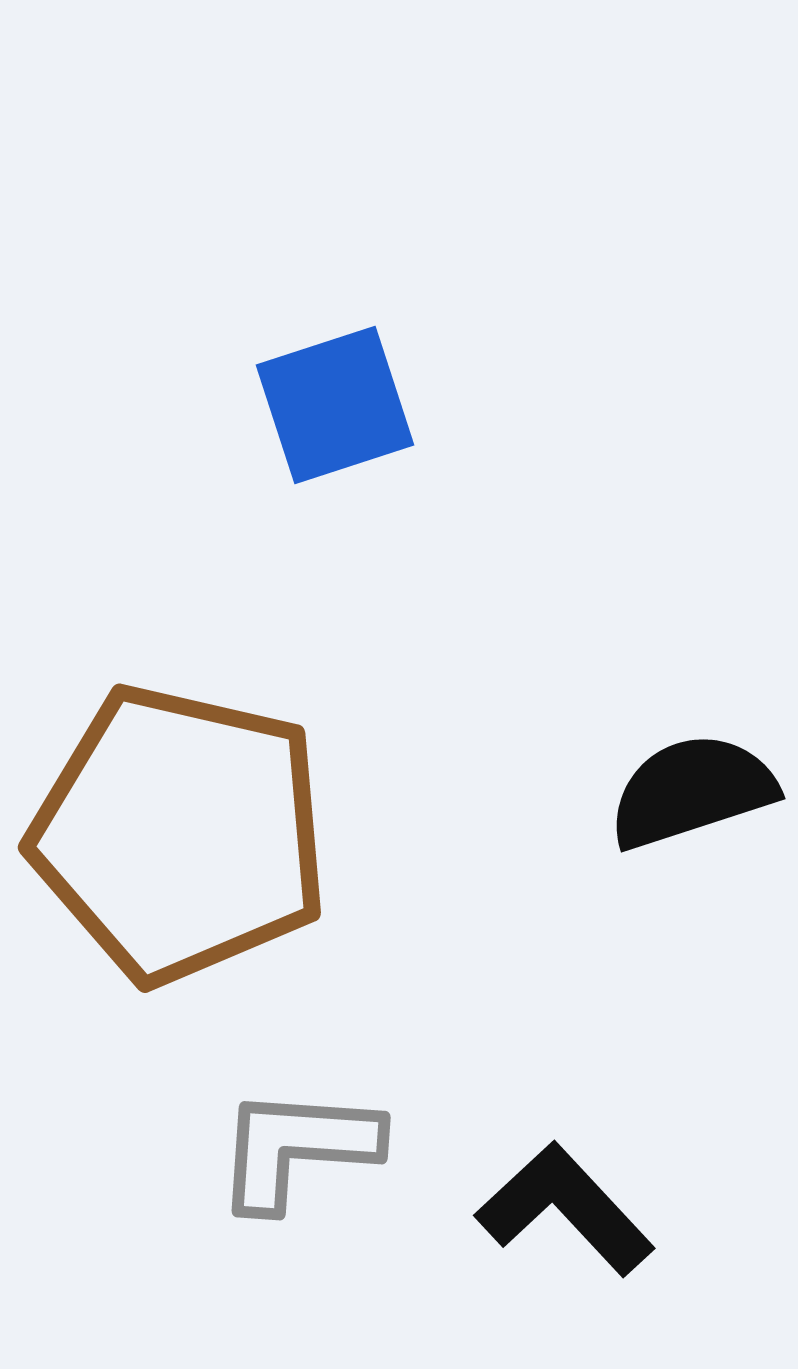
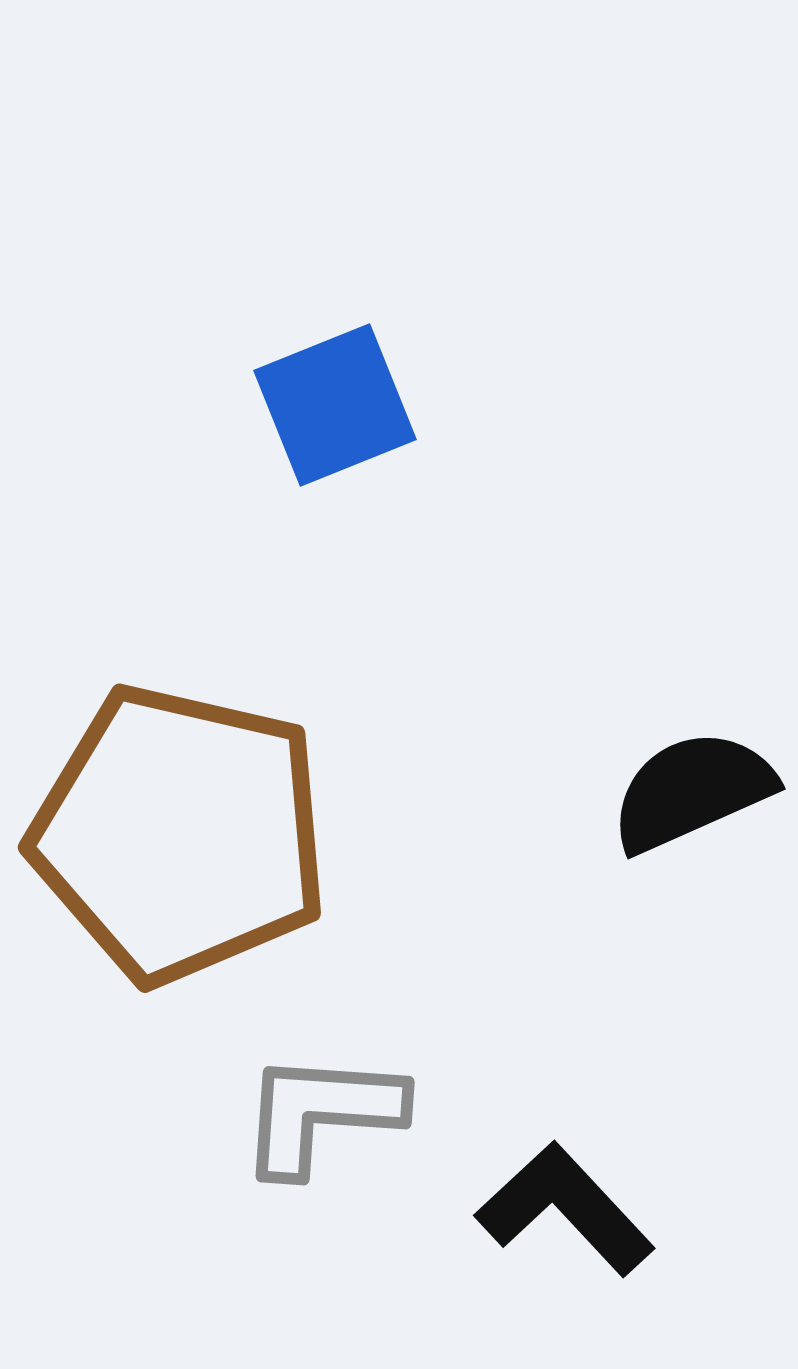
blue square: rotated 4 degrees counterclockwise
black semicircle: rotated 6 degrees counterclockwise
gray L-shape: moved 24 px right, 35 px up
